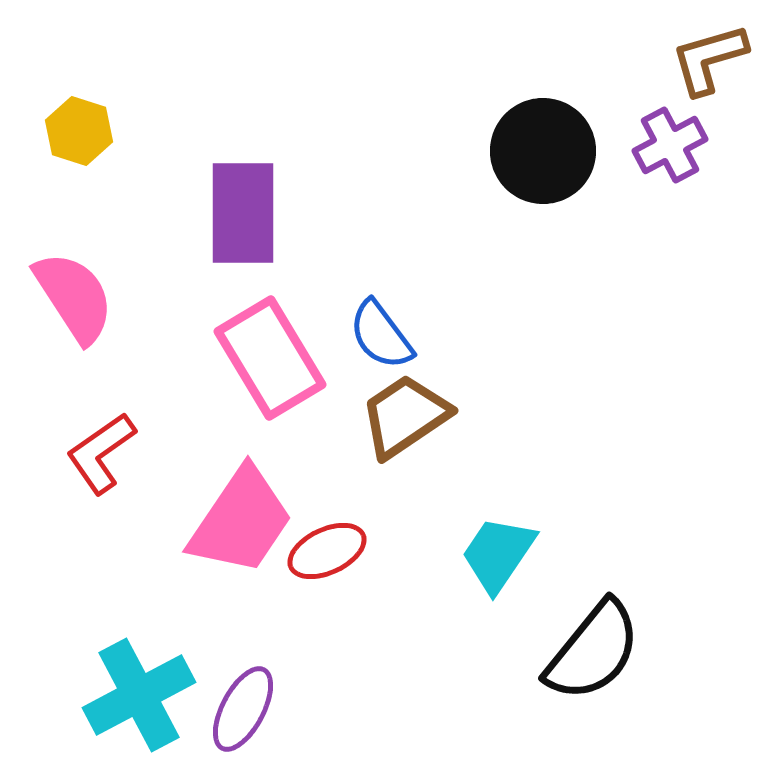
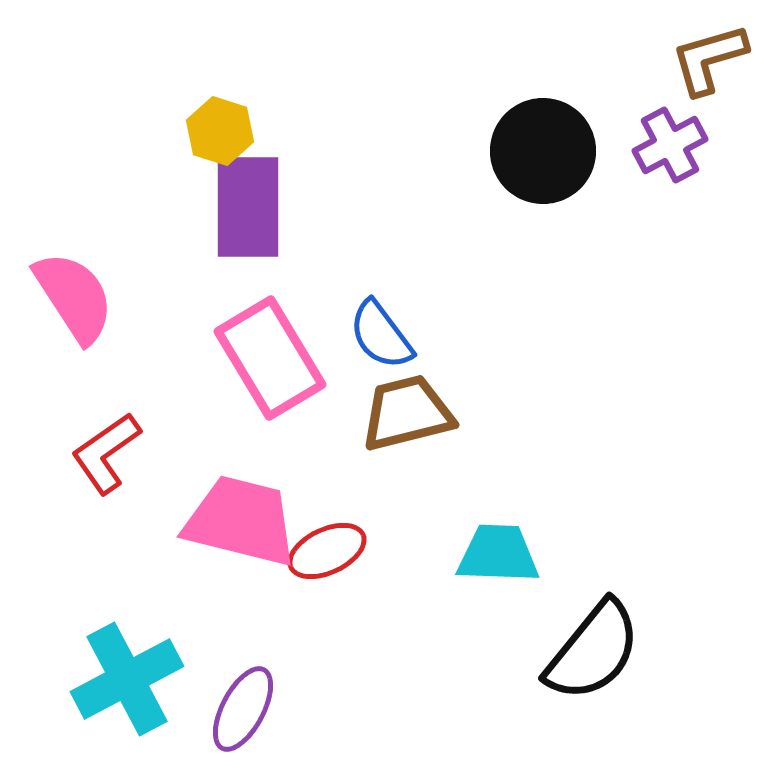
yellow hexagon: moved 141 px right
purple rectangle: moved 5 px right, 6 px up
brown trapezoid: moved 2 px right, 3 px up; rotated 20 degrees clockwise
red L-shape: moved 5 px right
pink trapezoid: rotated 110 degrees counterclockwise
cyan trapezoid: rotated 58 degrees clockwise
cyan cross: moved 12 px left, 16 px up
